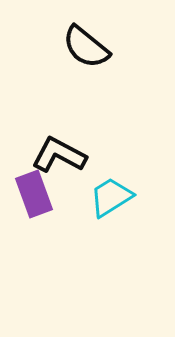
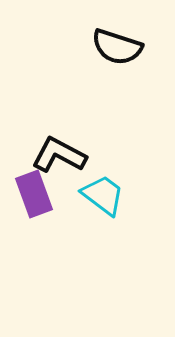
black semicircle: moved 31 px right; rotated 21 degrees counterclockwise
cyan trapezoid: moved 8 px left, 2 px up; rotated 69 degrees clockwise
